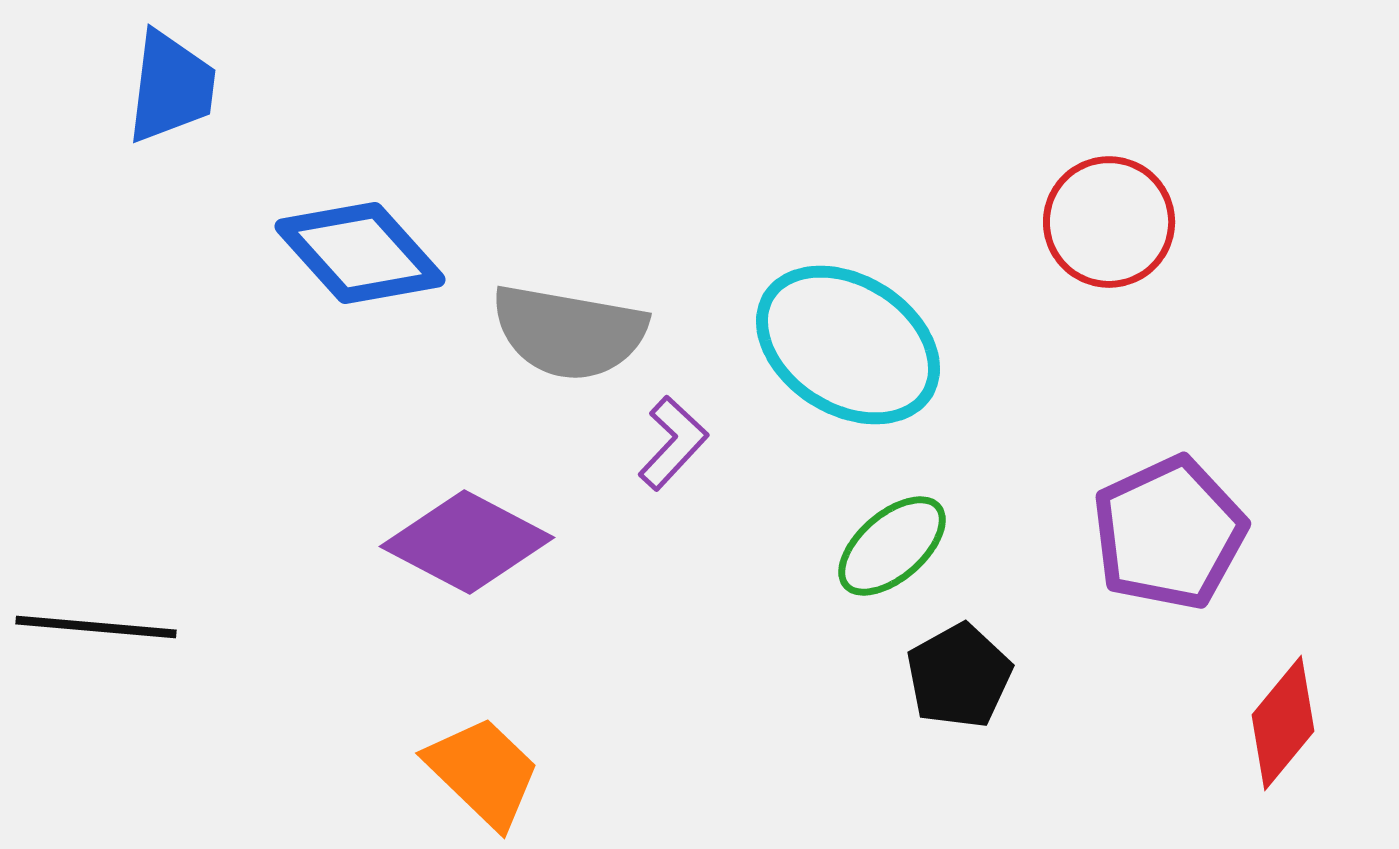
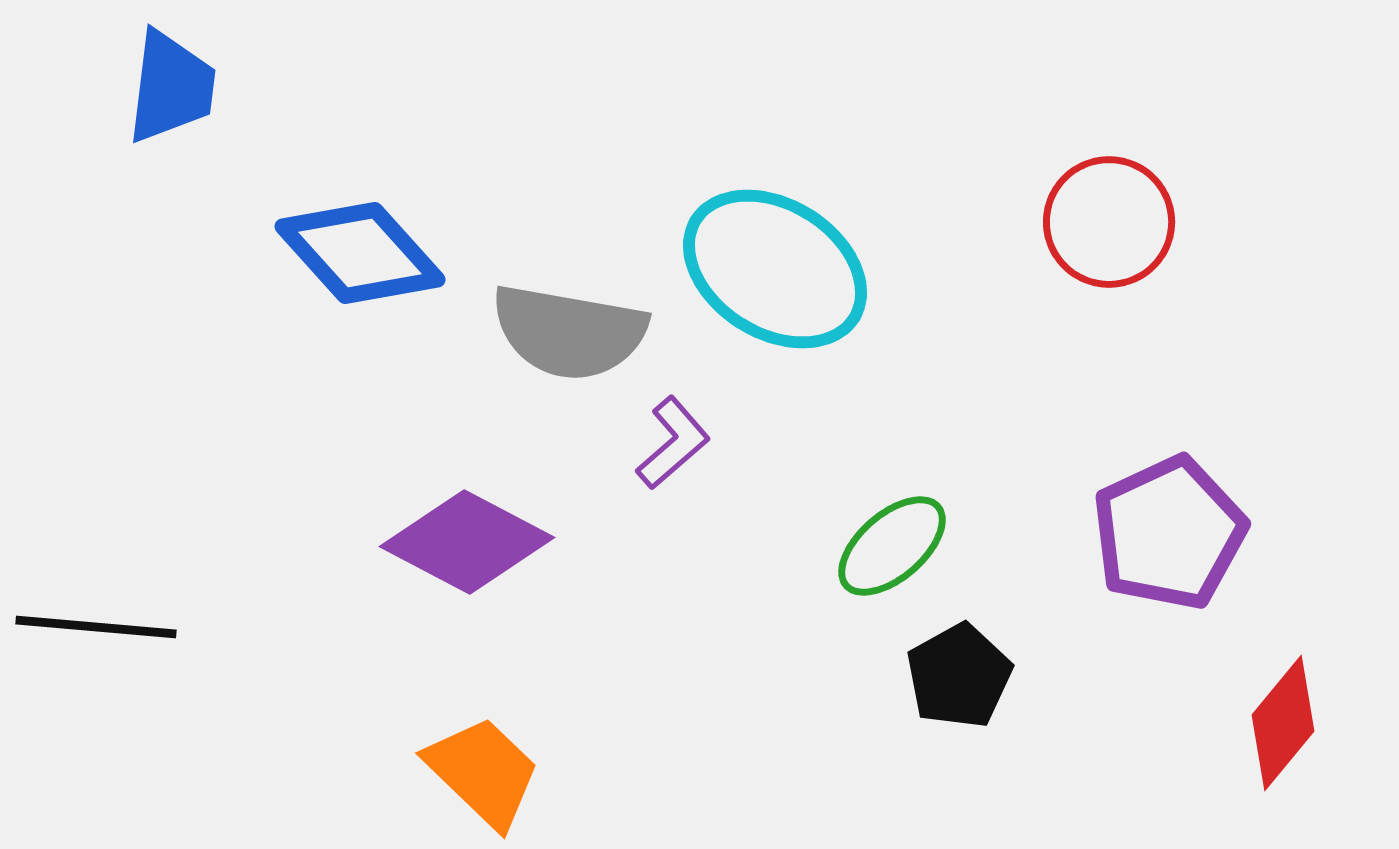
cyan ellipse: moved 73 px left, 76 px up
purple L-shape: rotated 6 degrees clockwise
